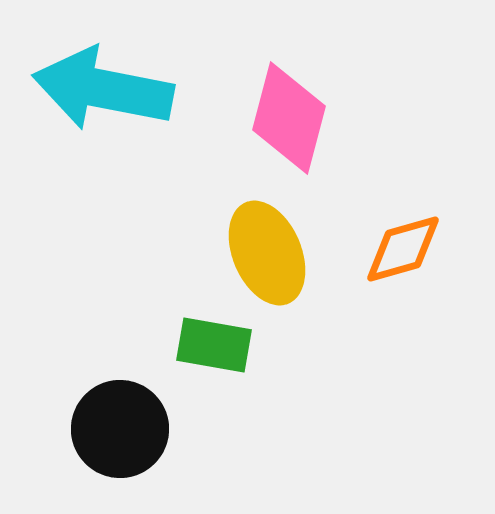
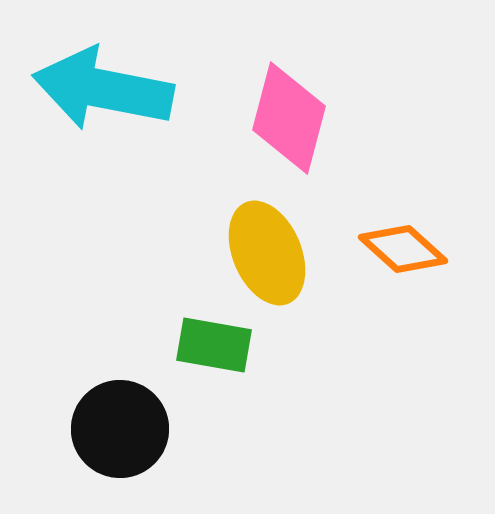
orange diamond: rotated 58 degrees clockwise
